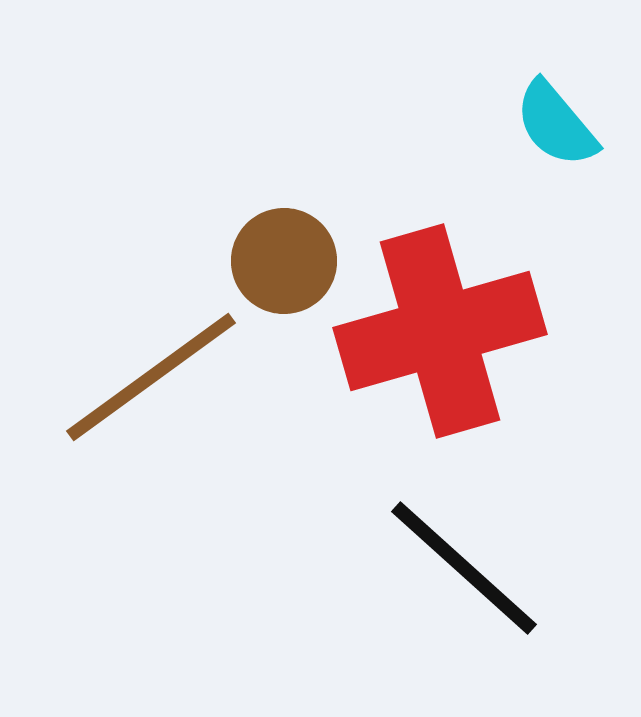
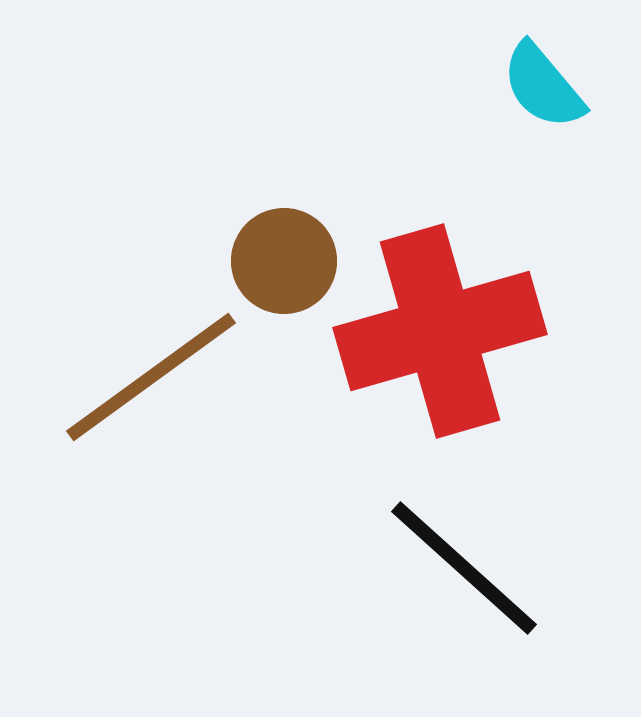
cyan semicircle: moved 13 px left, 38 px up
